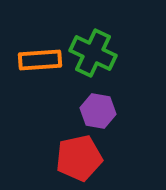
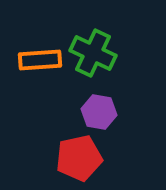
purple hexagon: moved 1 px right, 1 px down
